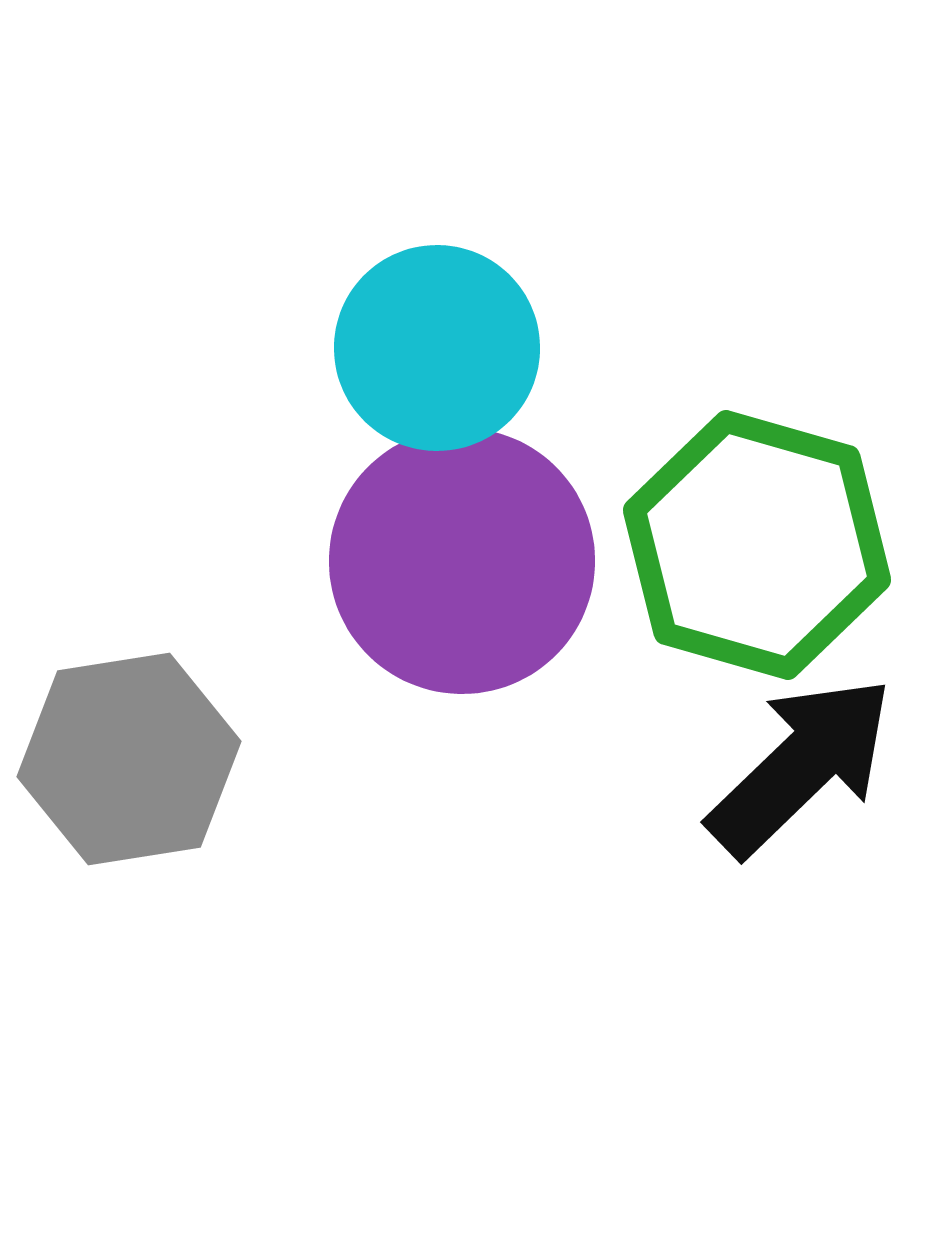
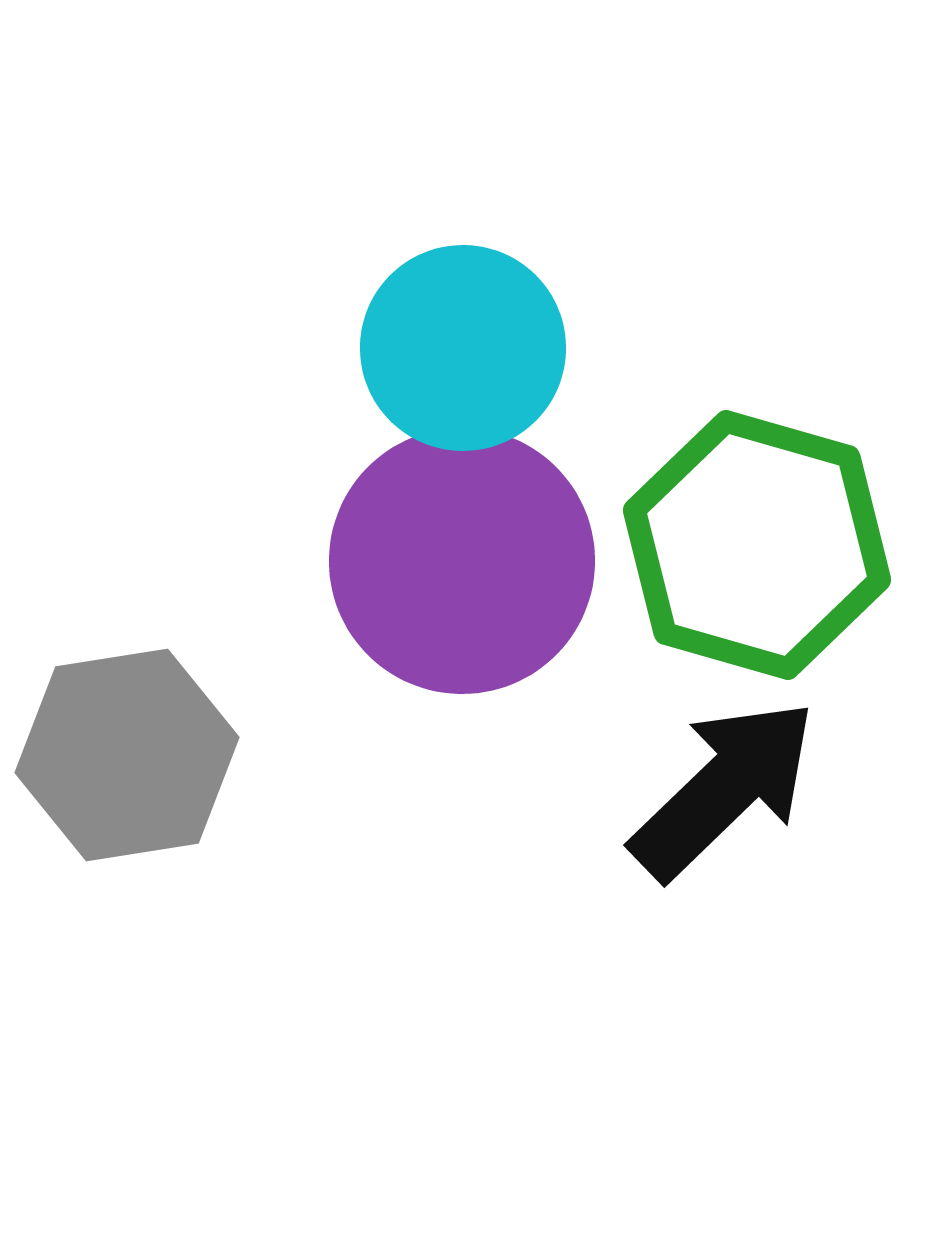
cyan circle: moved 26 px right
gray hexagon: moved 2 px left, 4 px up
black arrow: moved 77 px left, 23 px down
